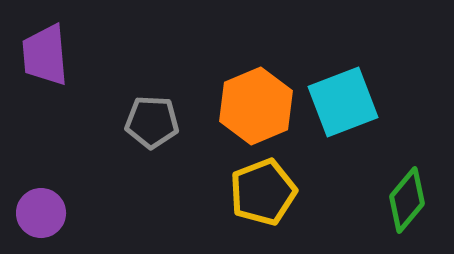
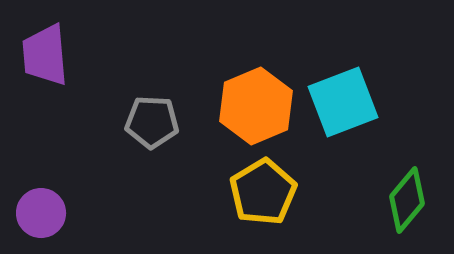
yellow pentagon: rotated 10 degrees counterclockwise
